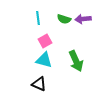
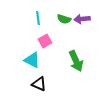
purple arrow: moved 1 px left
cyan triangle: moved 12 px left; rotated 12 degrees clockwise
